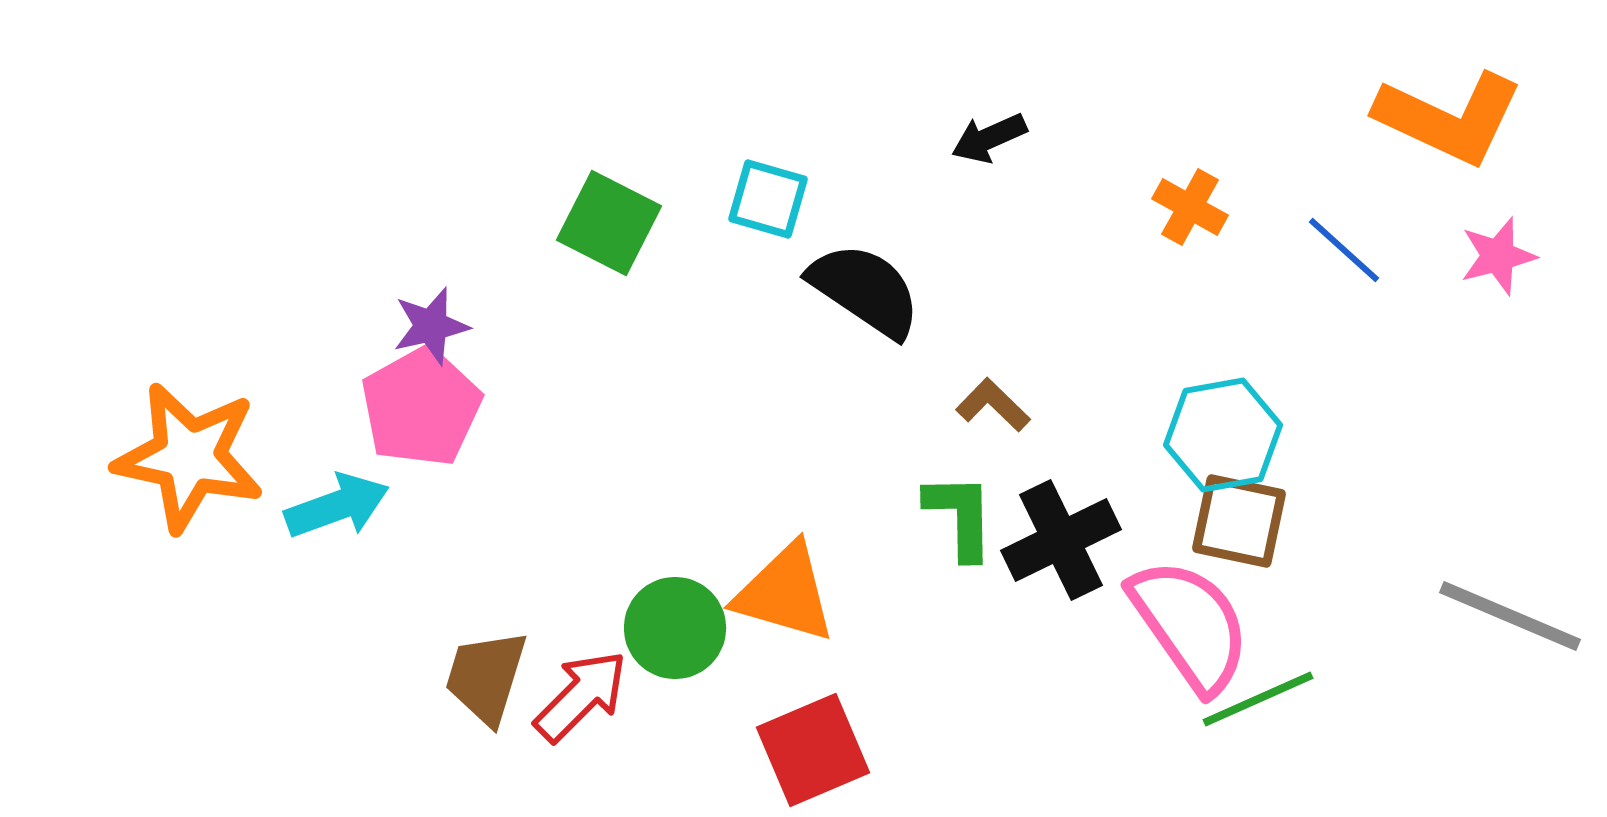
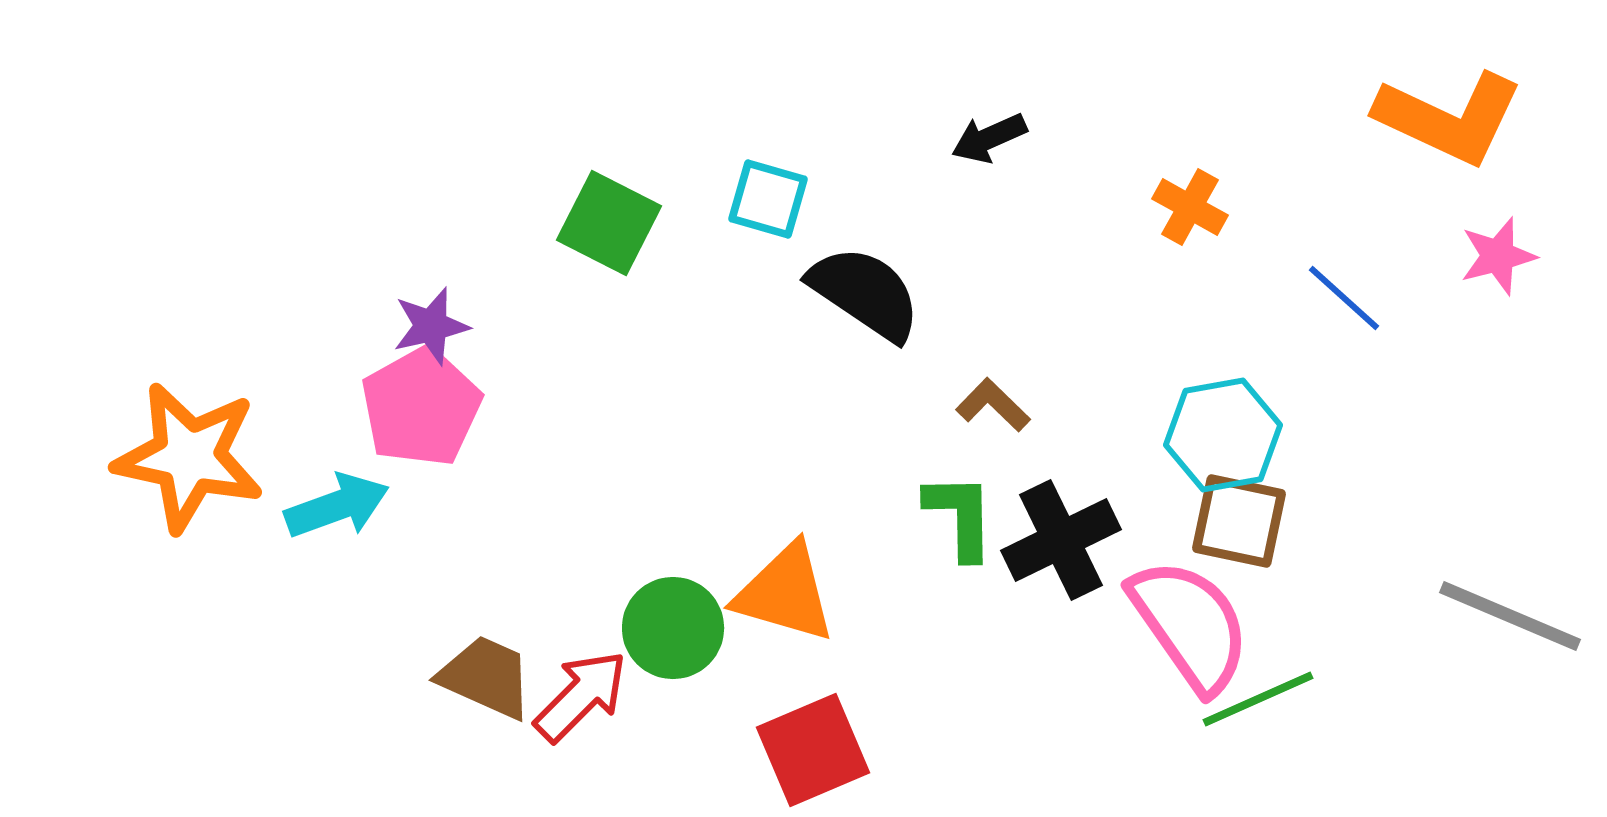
blue line: moved 48 px down
black semicircle: moved 3 px down
green circle: moved 2 px left
brown trapezoid: rotated 97 degrees clockwise
